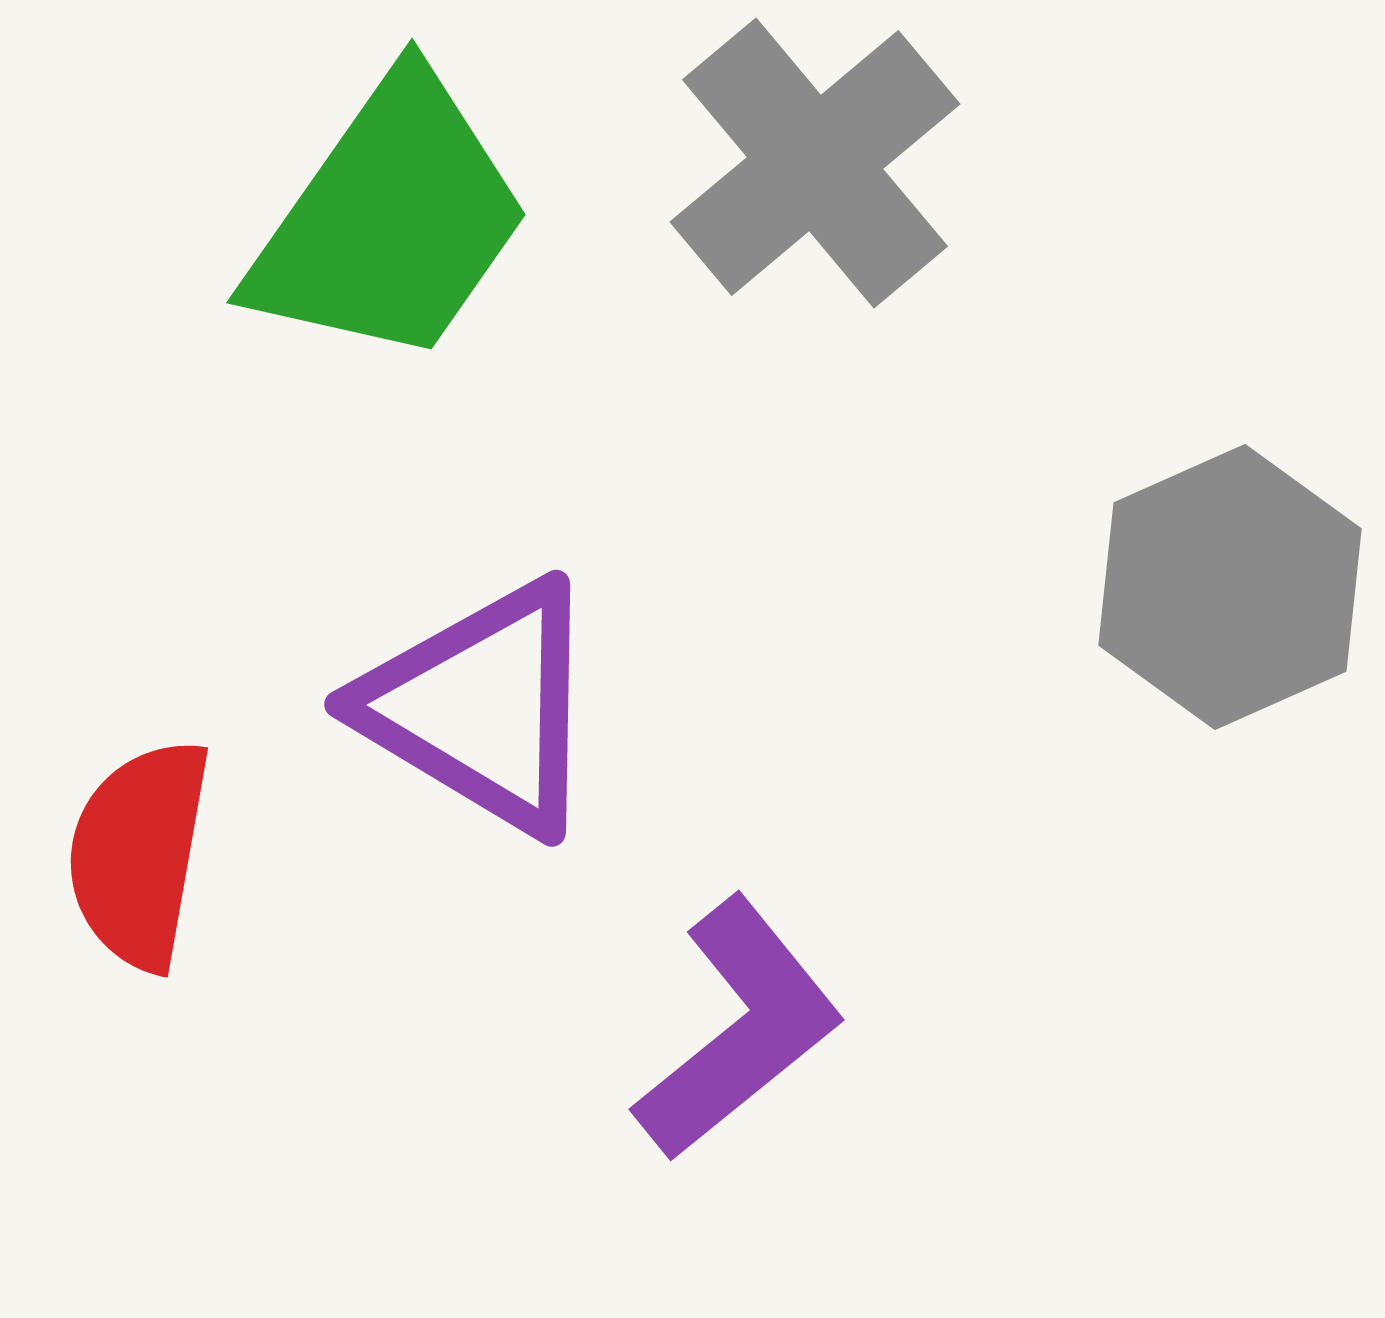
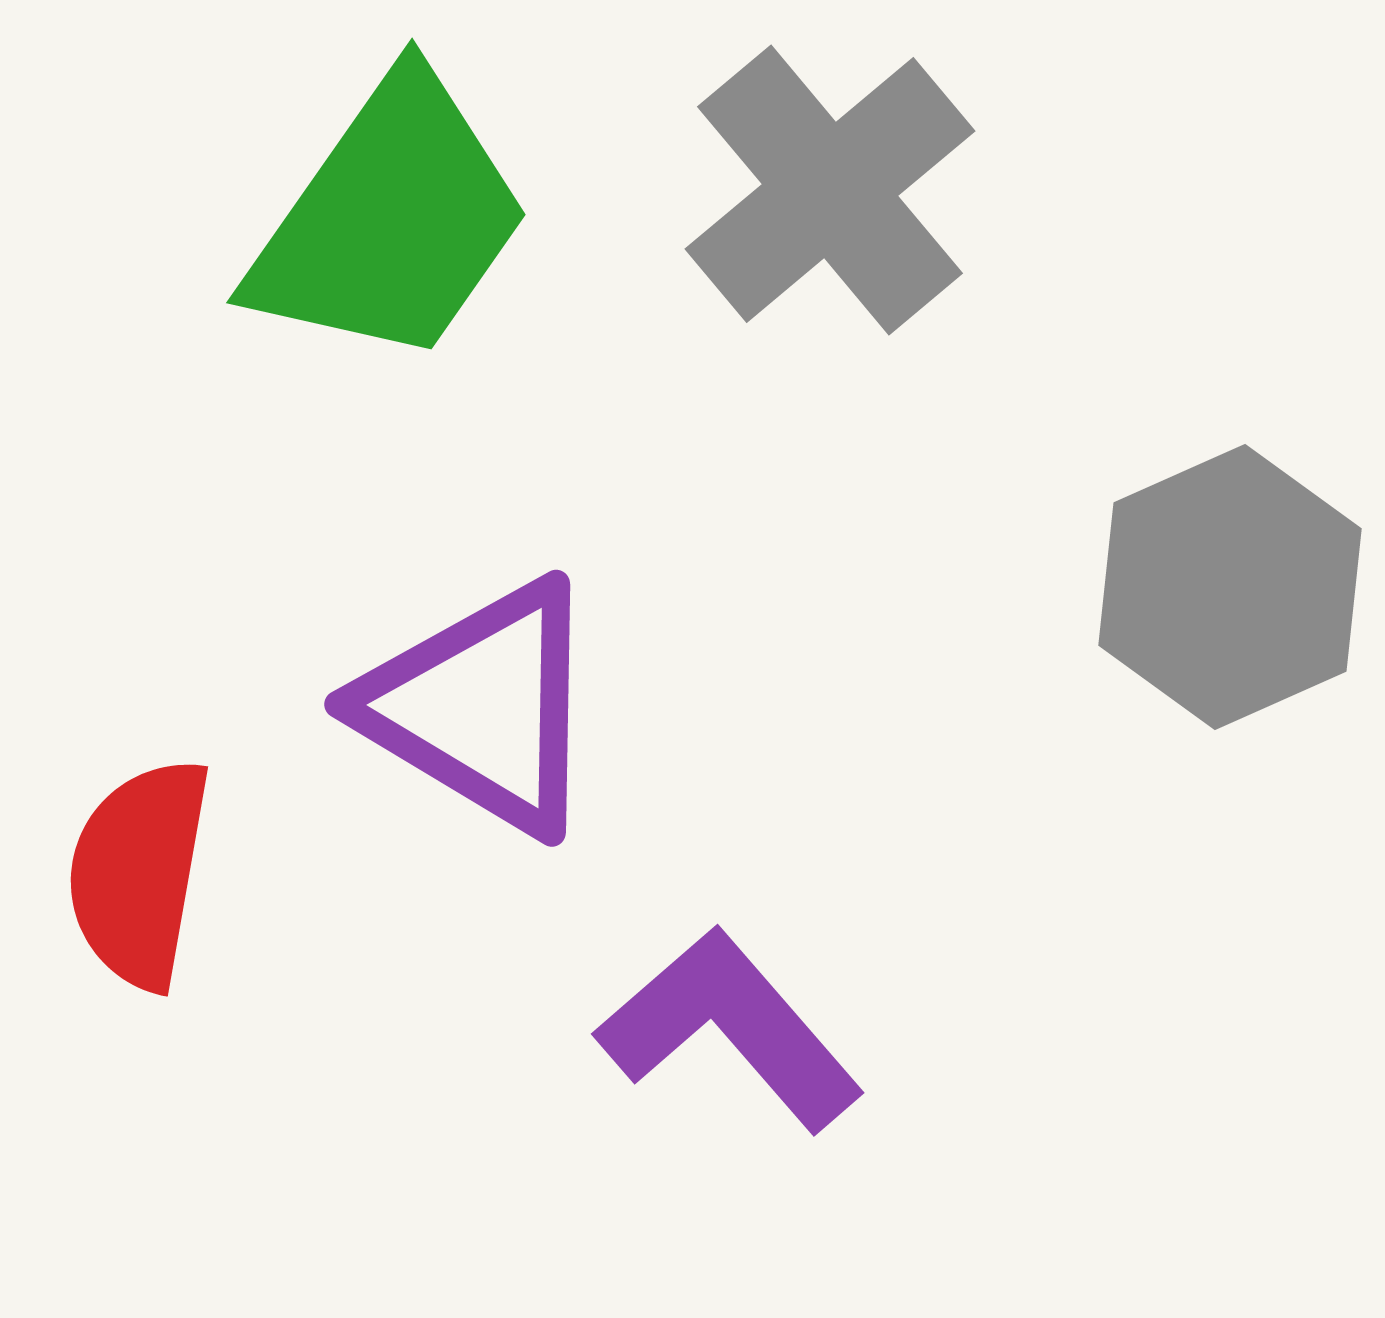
gray cross: moved 15 px right, 27 px down
red semicircle: moved 19 px down
purple L-shape: moved 9 px left; rotated 92 degrees counterclockwise
